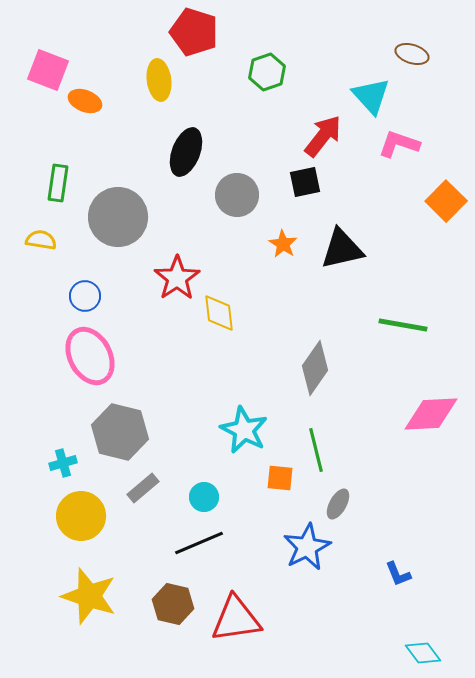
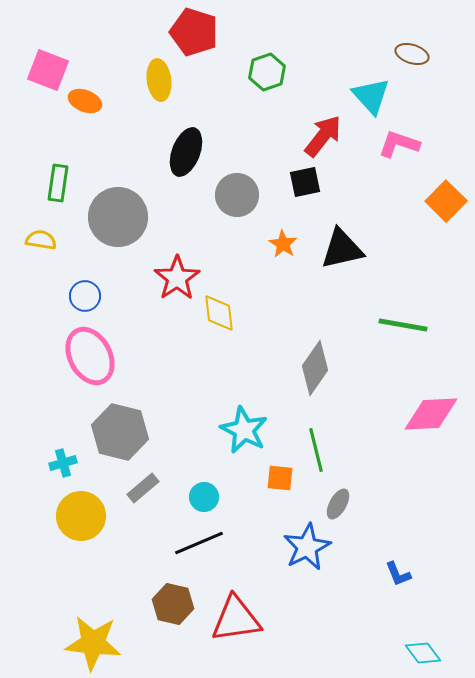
yellow star at (89, 596): moved 4 px right, 47 px down; rotated 12 degrees counterclockwise
